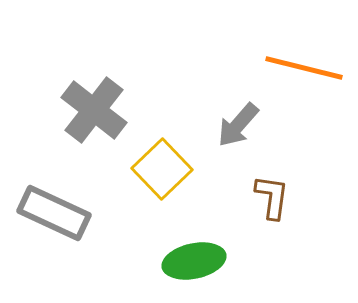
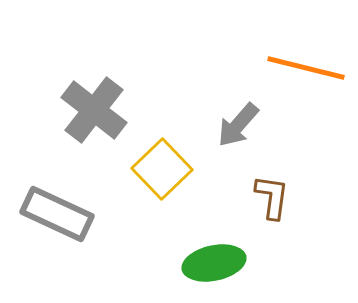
orange line: moved 2 px right
gray rectangle: moved 3 px right, 1 px down
green ellipse: moved 20 px right, 2 px down
